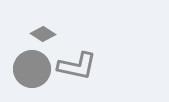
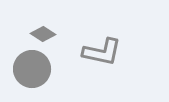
gray L-shape: moved 25 px right, 14 px up
